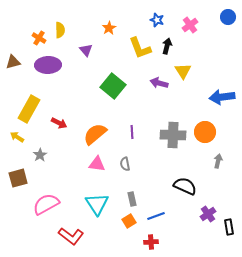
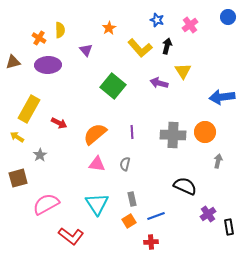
yellow L-shape: rotated 20 degrees counterclockwise
gray semicircle: rotated 24 degrees clockwise
